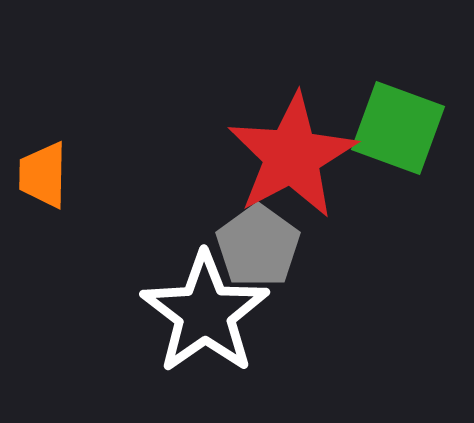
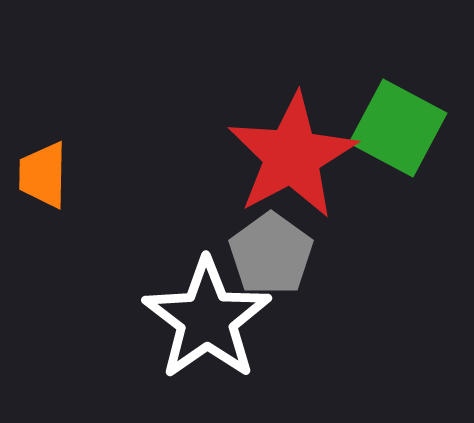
green square: rotated 8 degrees clockwise
gray pentagon: moved 13 px right, 8 px down
white star: moved 2 px right, 6 px down
